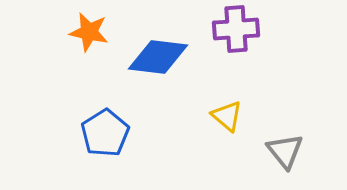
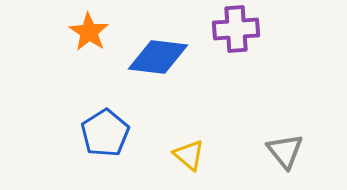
orange star: rotated 21 degrees clockwise
yellow triangle: moved 38 px left, 39 px down
